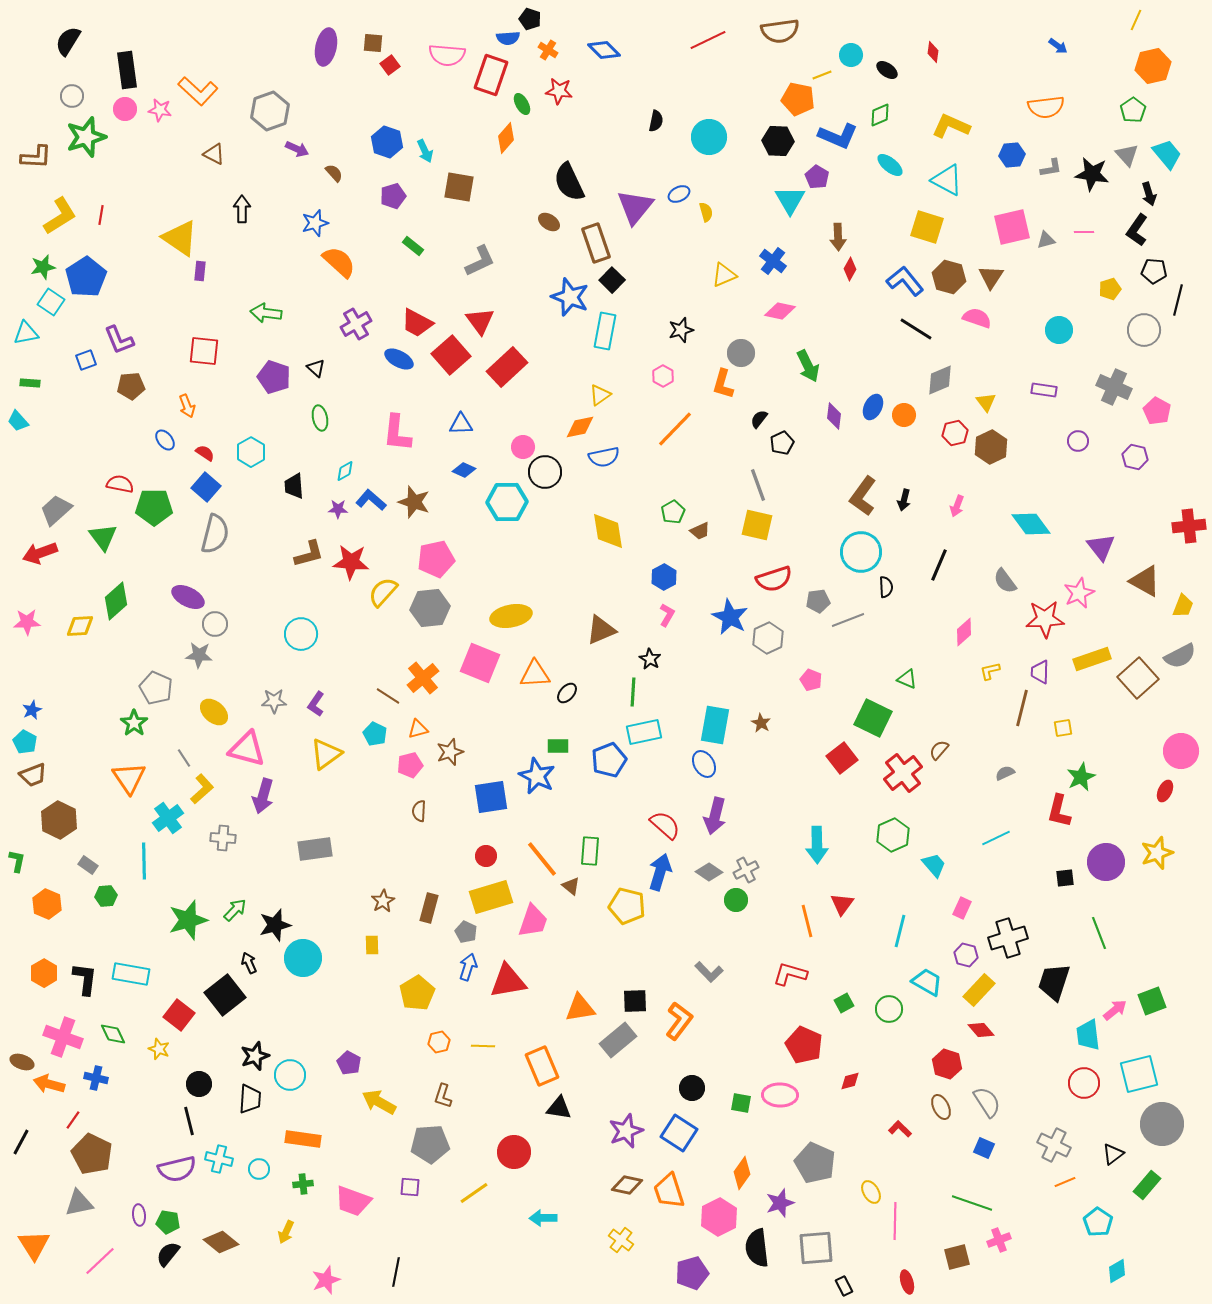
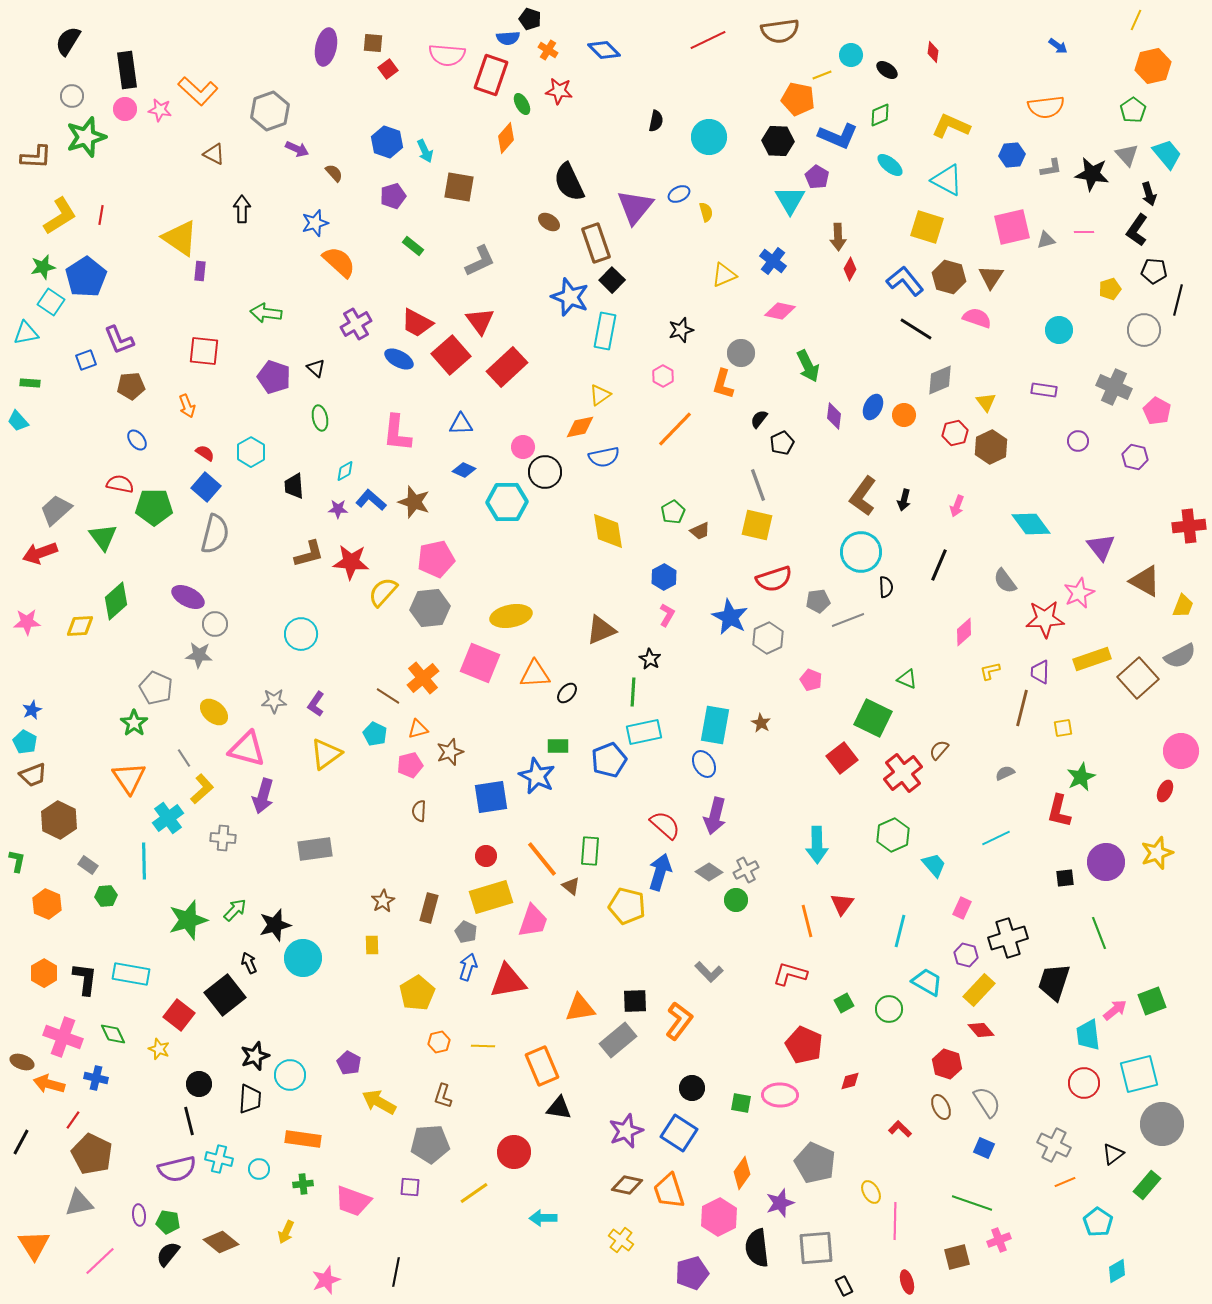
red square at (390, 65): moved 2 px left, 4 px down
blue ellipse at (165, 440): moved 28 px left
